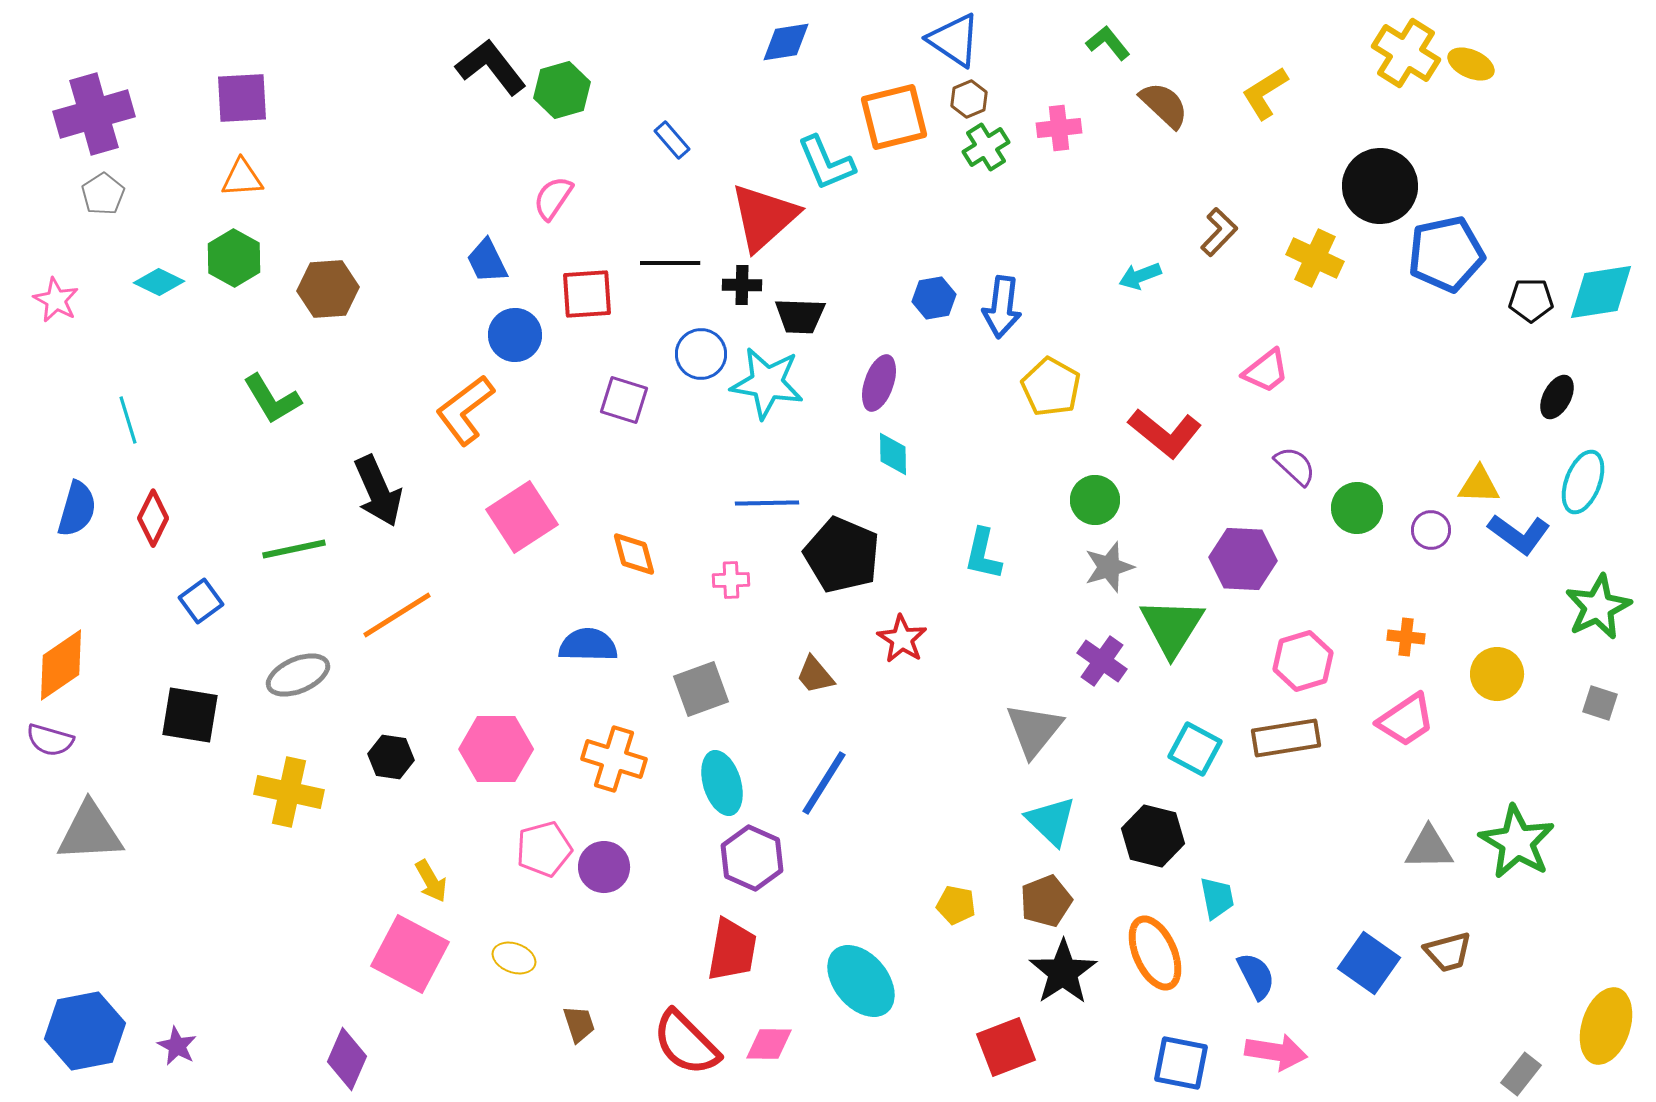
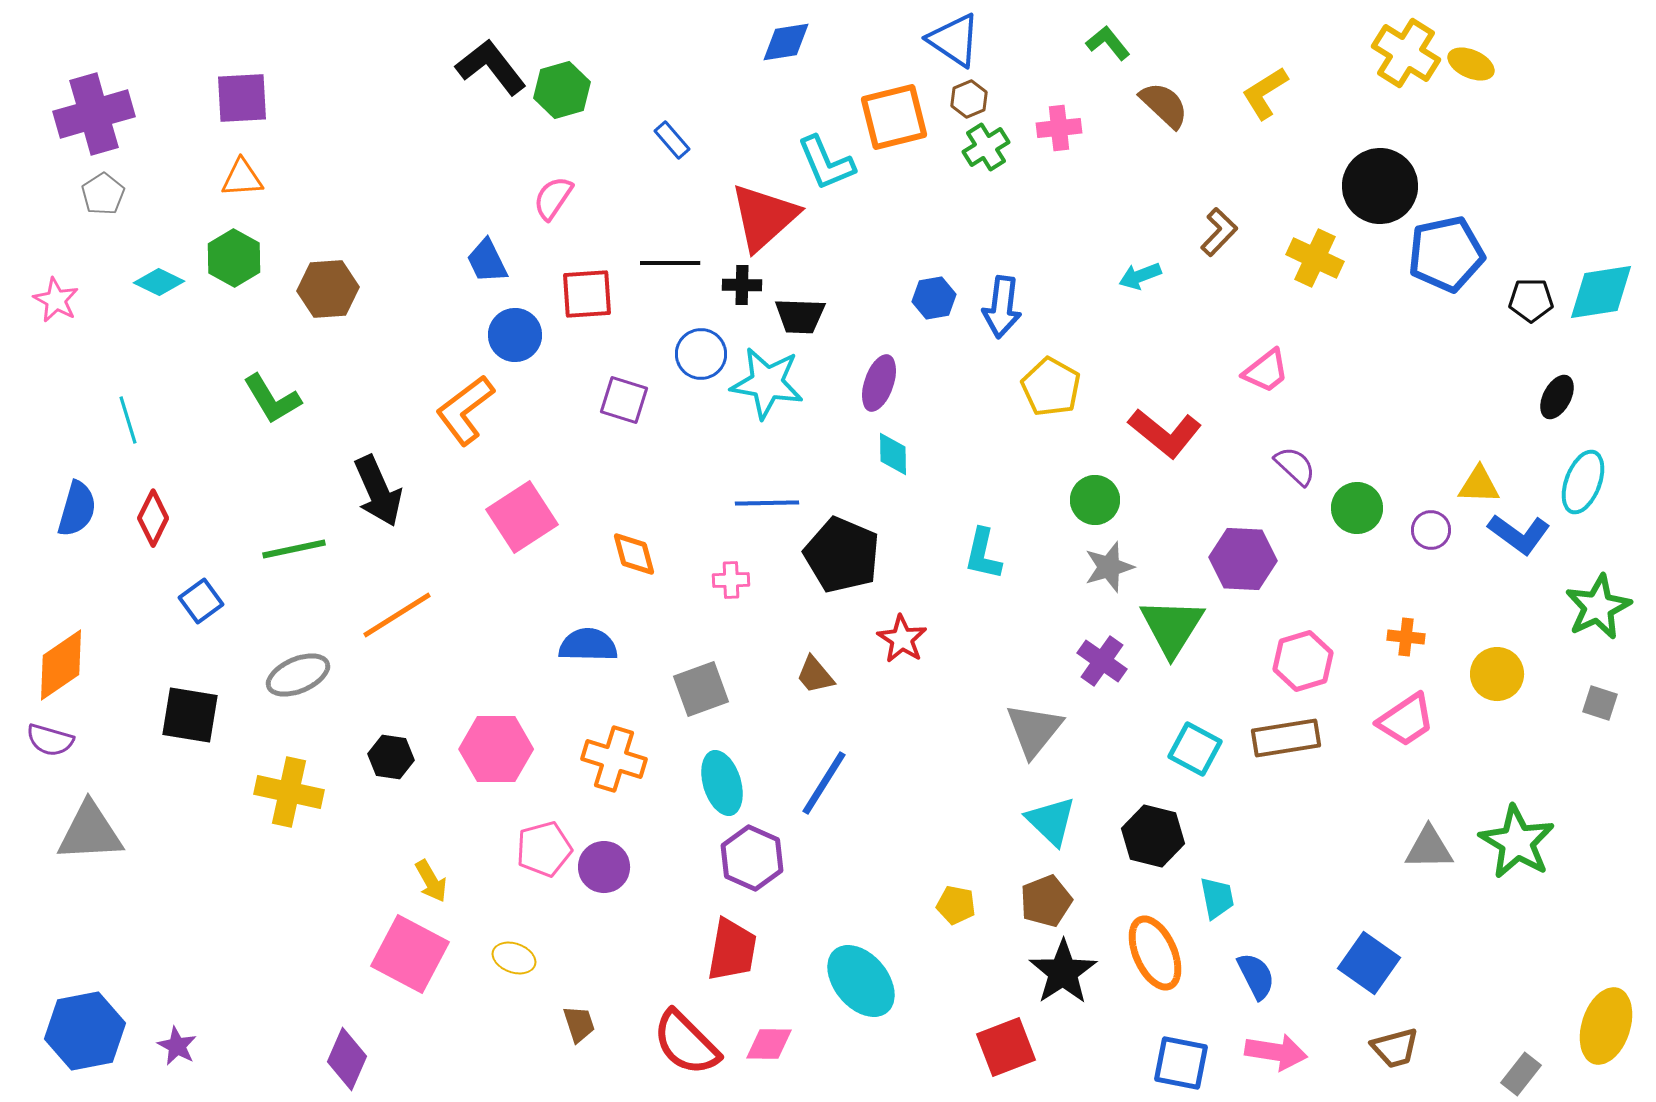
brown trapezoid at (1448, 952): moved 53 px left, 96 px down
